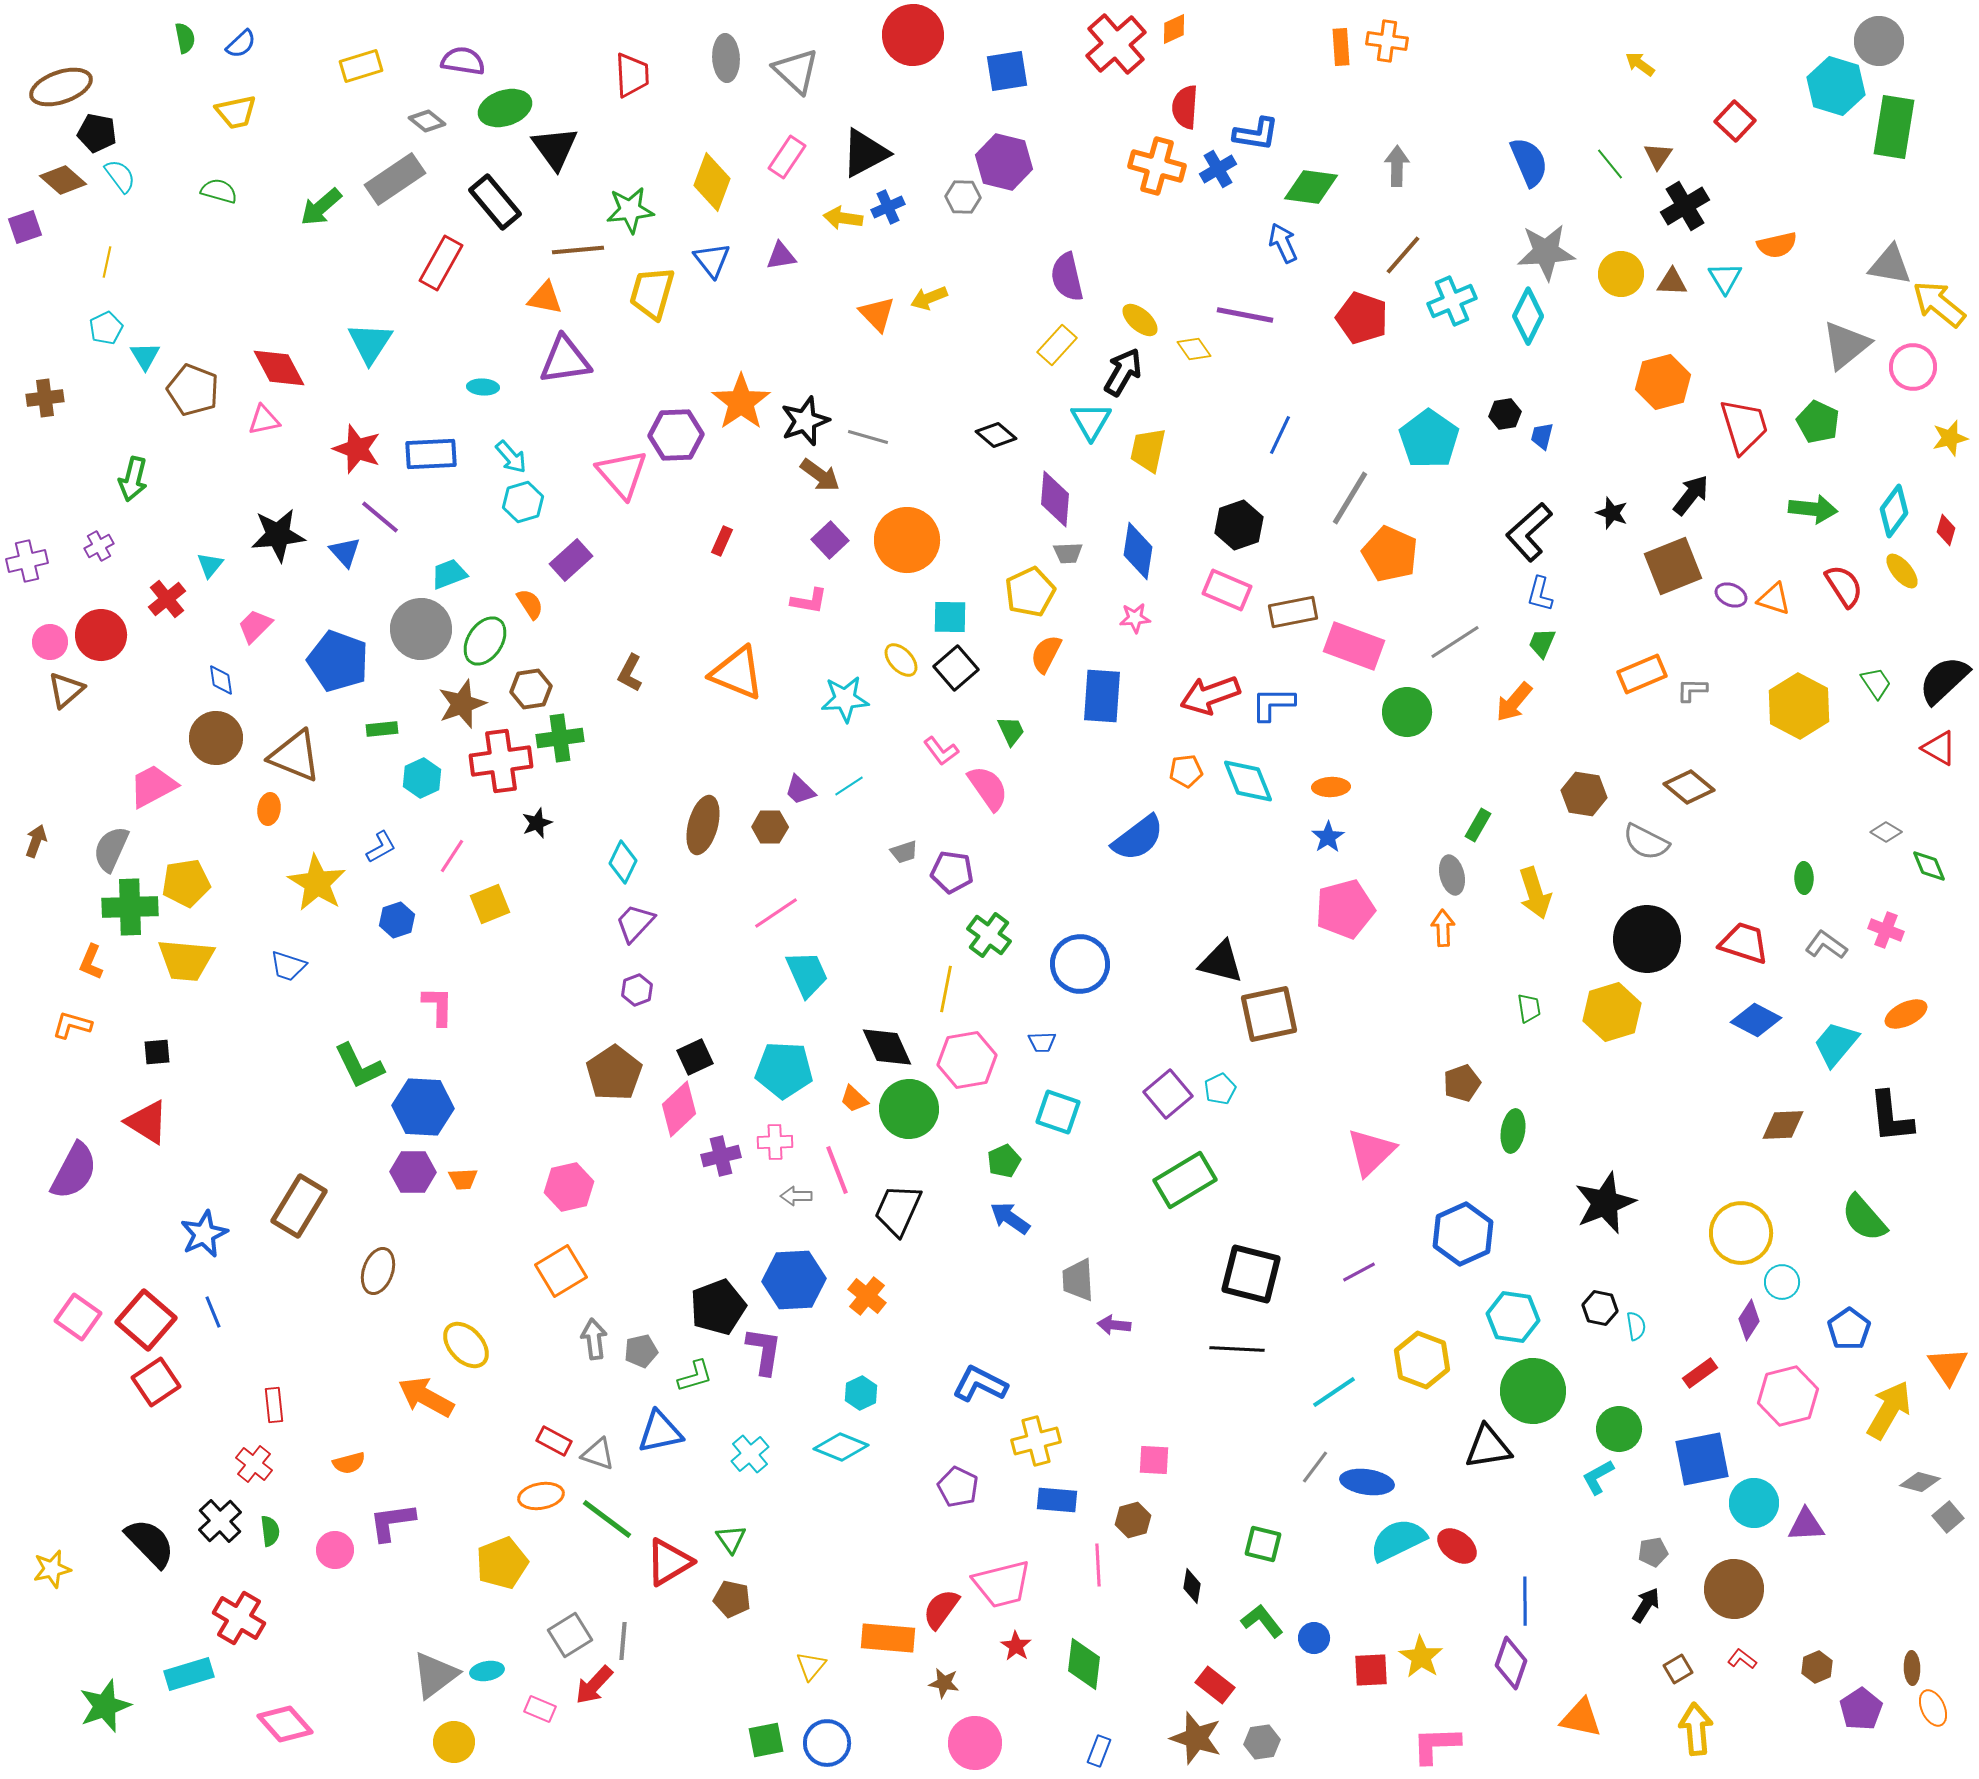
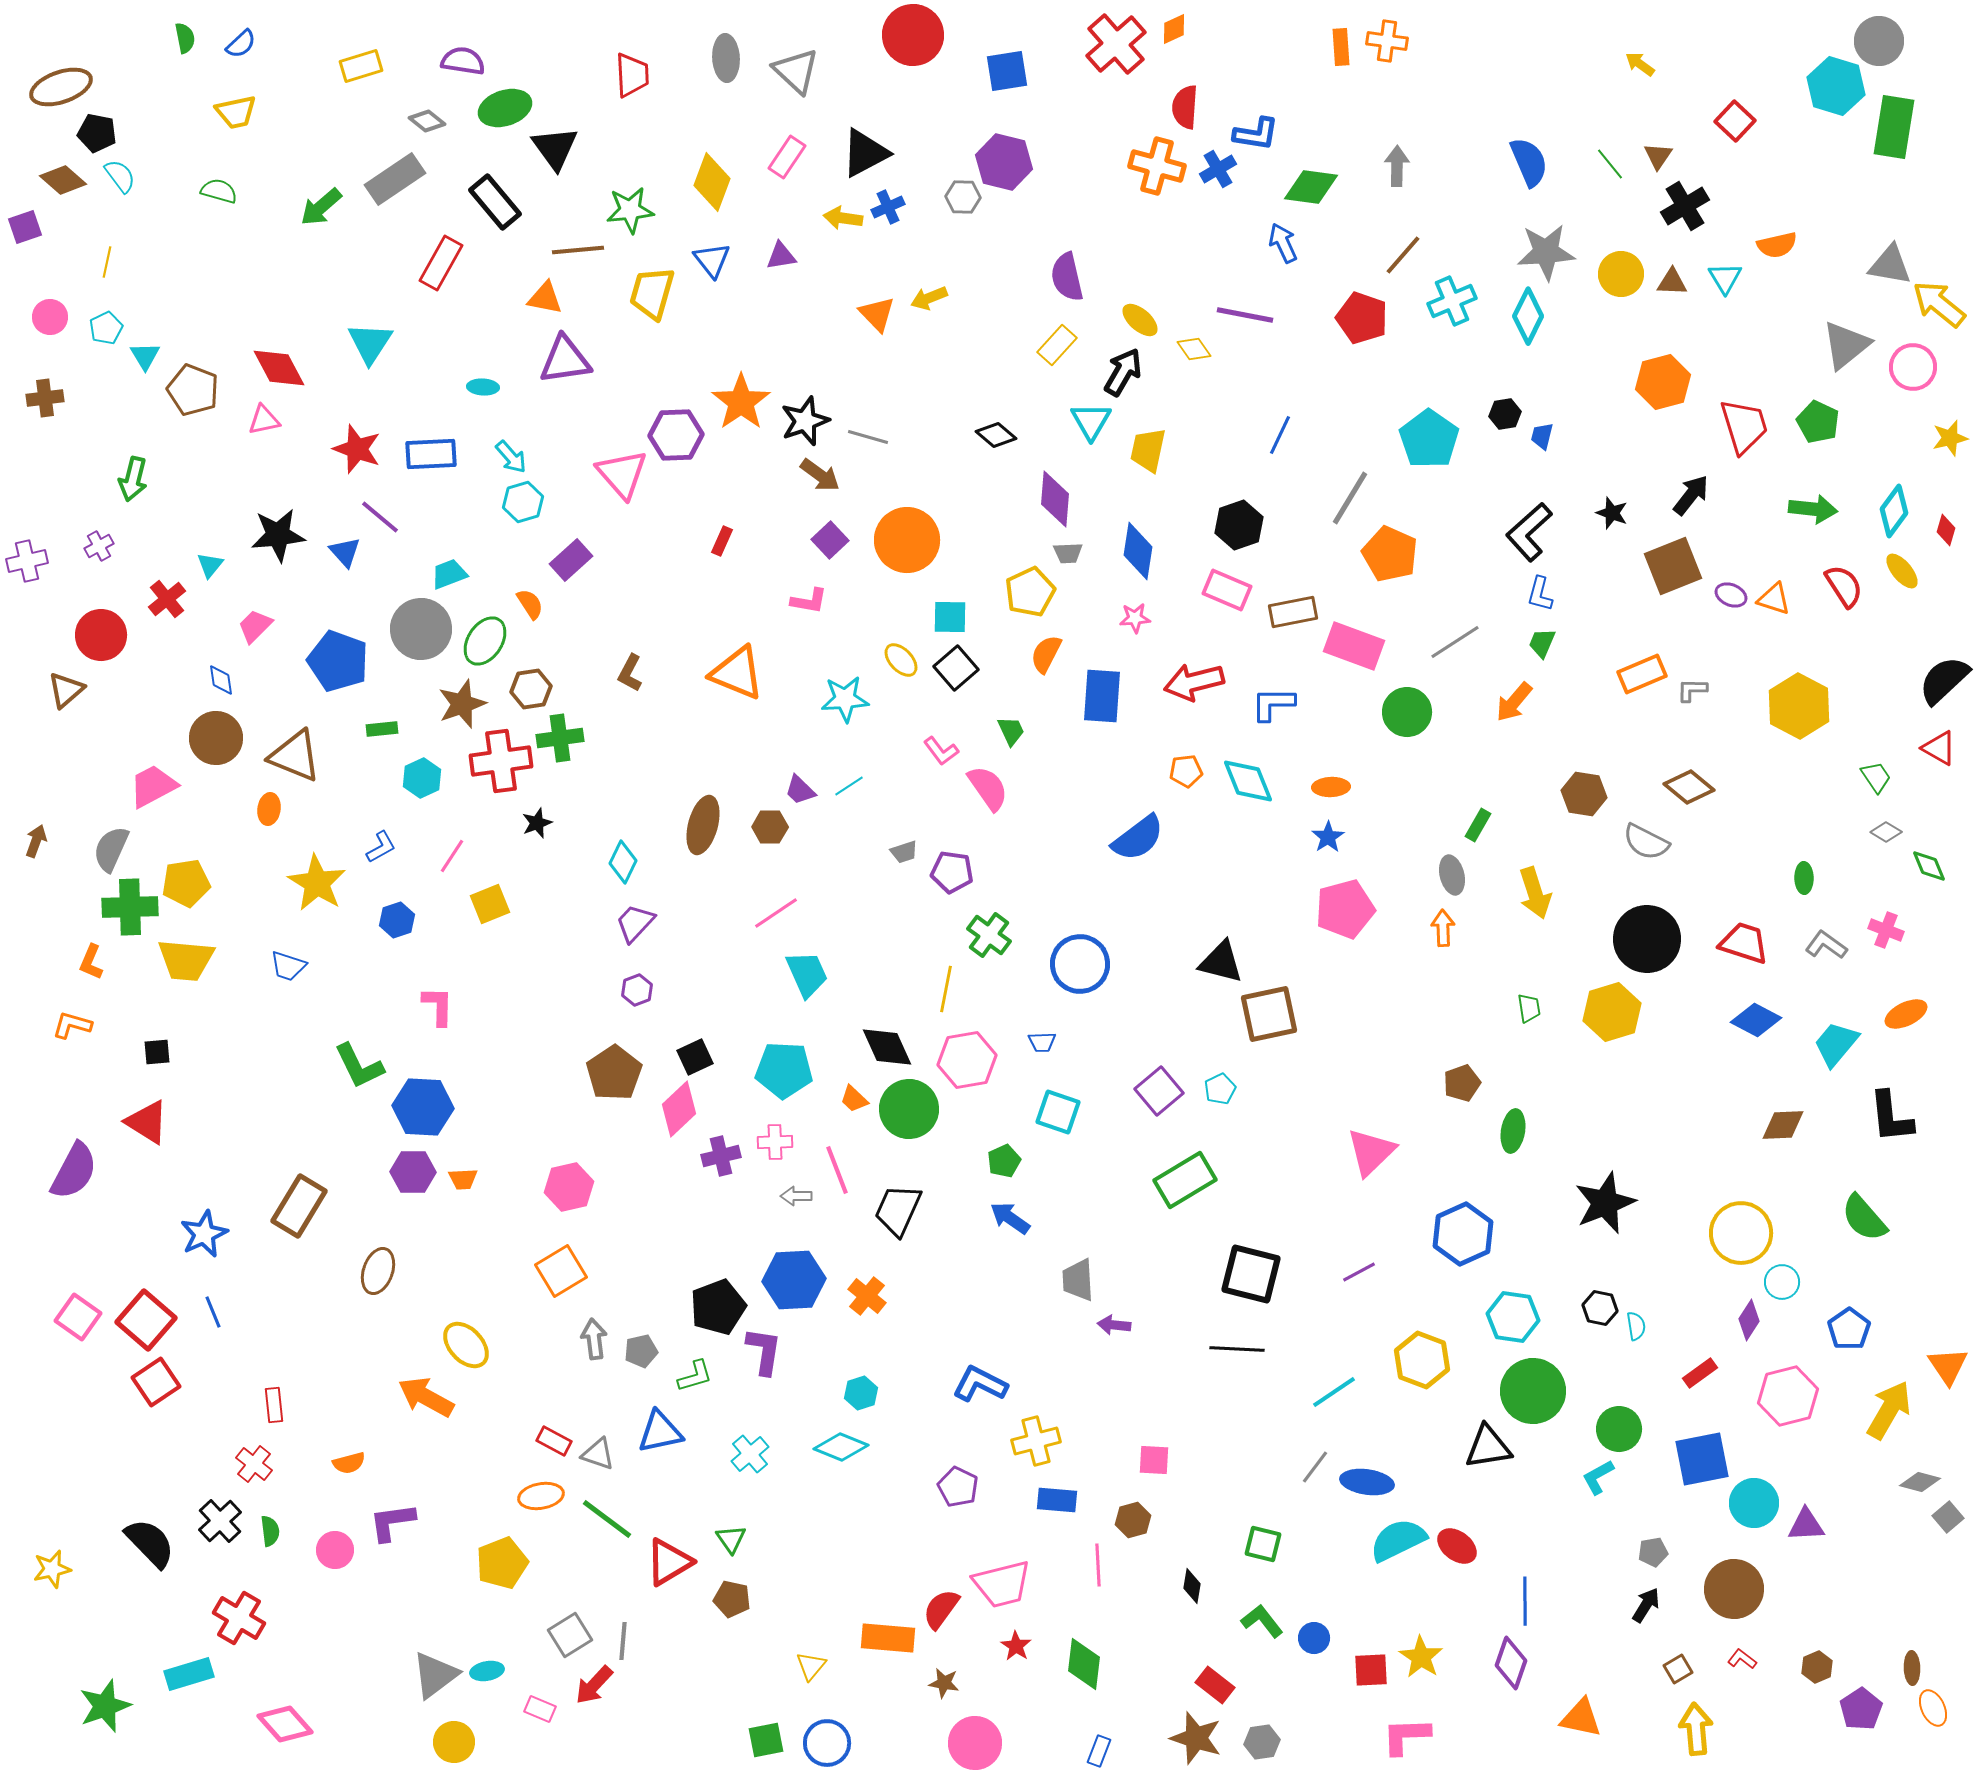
pink circle at (50, 642): moved 325 px up
green trapezoid at (1876, 683): moved 94 px down
red arrow at (1210, 695): moved 16 px left, 13 px up; rotated 6 degrees clockwise
purple square at (1168, 1094): moved 9 px left, 3 px up
cyan hexagon at (861, 1393): rotated 8 degrees clockwise
pink L-shape at (1436, 1745): moved 30 px left, 9 px up
